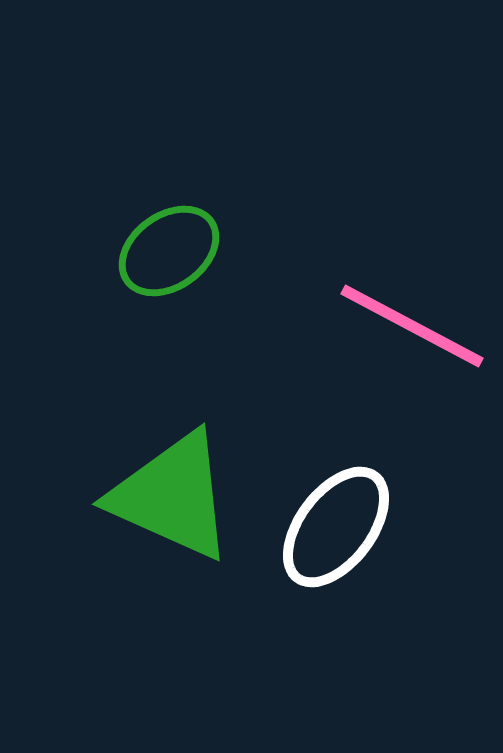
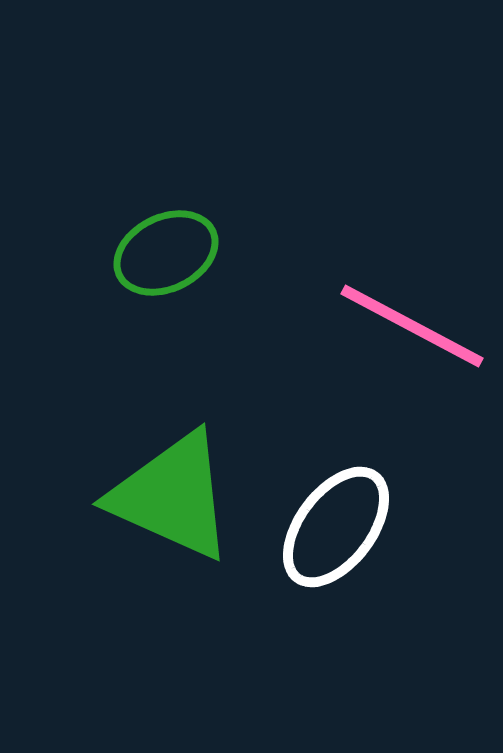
green ellipse: moved 3 px left, 2 px down; rotated 10 degrees clockwise
